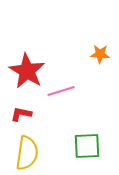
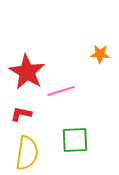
red star: moved 1 px down
green square: moved 12 px left, 6 px up
